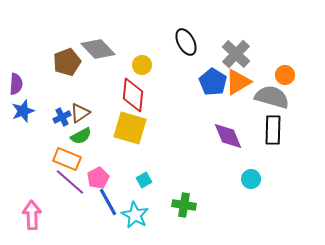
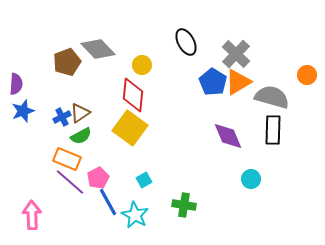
orange circle: moved 22 px right
yellow square: rotated 20 degrees clockwise
